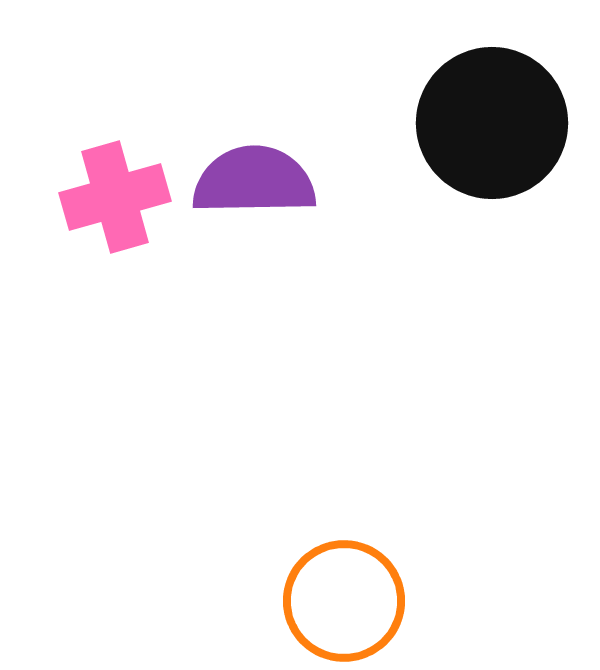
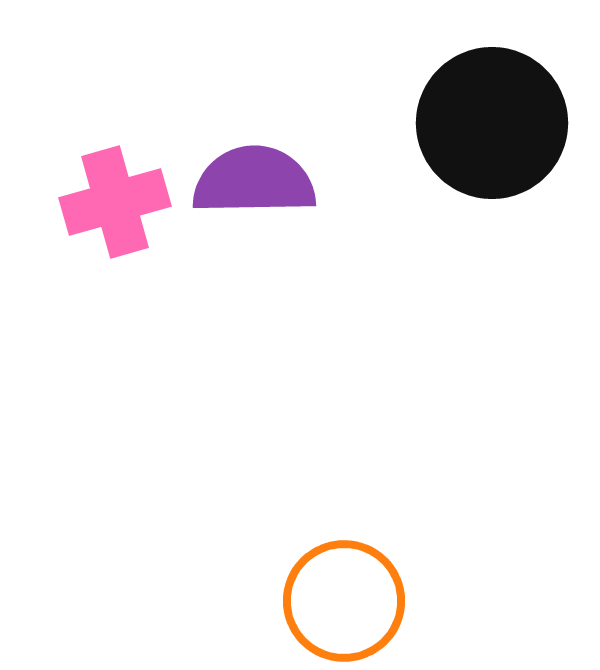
pink cross: moved 5 px down
